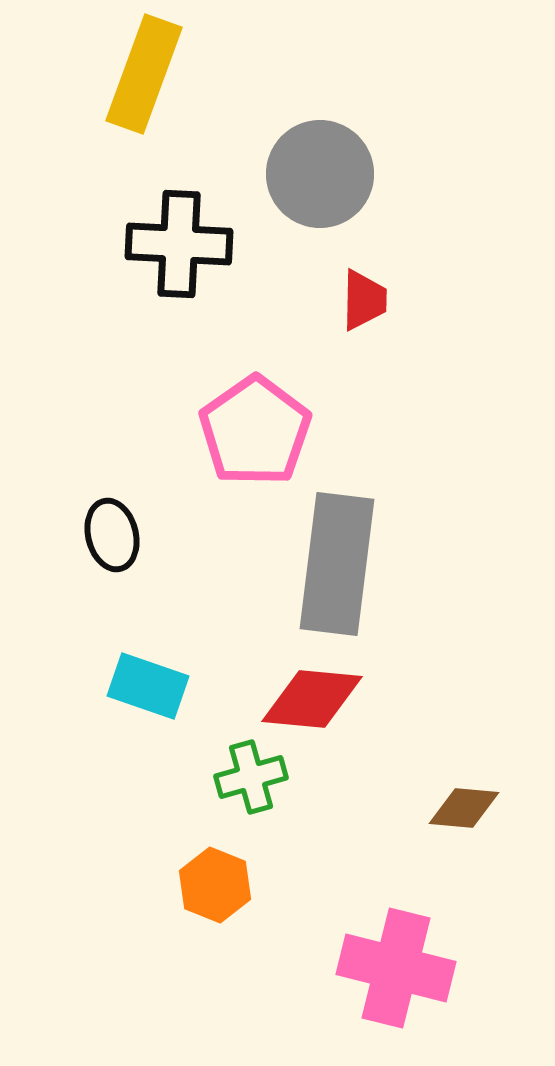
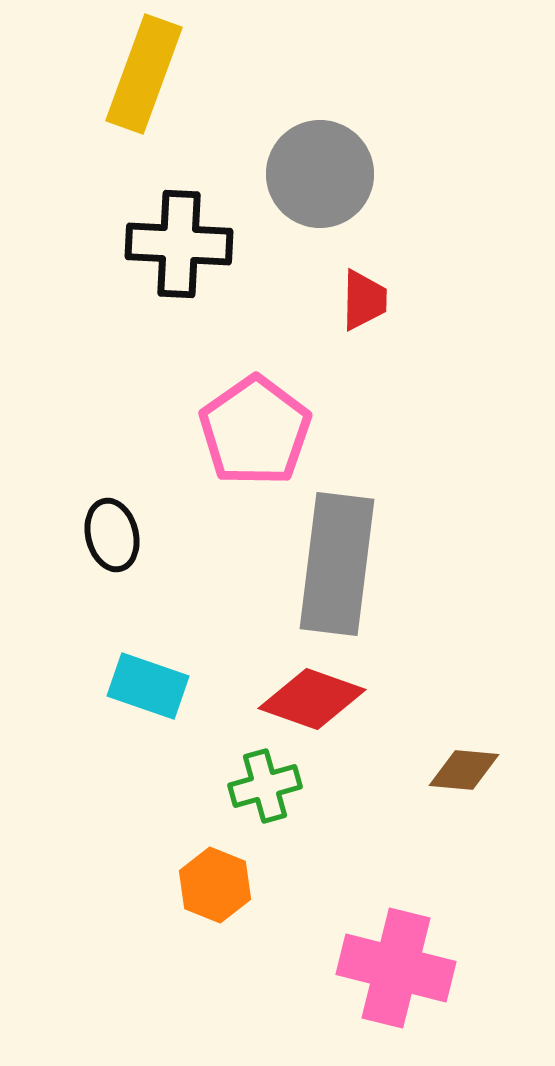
red diamond: rotated 14 degrees clockwise
green cross: moved 14 px right, 9 px down
brown diamond: moved 38 px up
